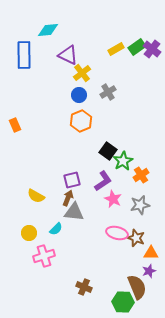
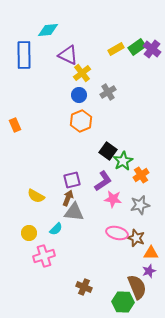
pink star: rotated 18 degrees counterclockwise
